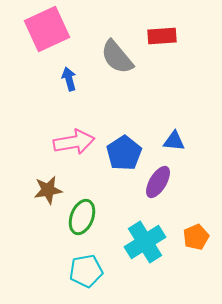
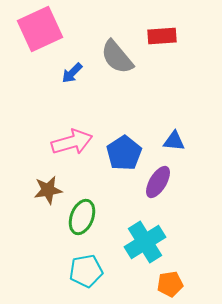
pink square: moved 7 px left
blue arrow: moved 3 px right, 6 px up; rotated 120 degrees counterclockwise
pink arrow: moved 2 px left; rotated 6 degrees counterclockwise
orange pentagon: moved 26 px left, 47 px down; rotated 15 degrees clockwise
